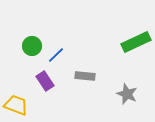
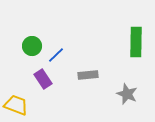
green rectangle: rotated 64 degrees counterclockwise
gray rectangle: moved 3 px right, 1 px up; rotated 12 degrees counterclockwise
purple rectangle: moved 2 px left, 2 px up
